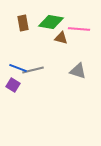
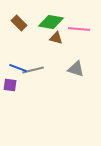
brown rectangle: moved 4 px left; rotated 35 degrees counterclockwise
brown triangle: moved 5 px left
gray triangle: moved 2 px left, 2 px up
purple square: moved 3 px left; rotated 24 degrees counterclockwise
